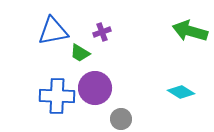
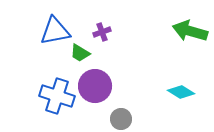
blue triangle: moved 2 px right
purple circle: moved 2 px up
blue cross: rotated 16 degrees clockwise
